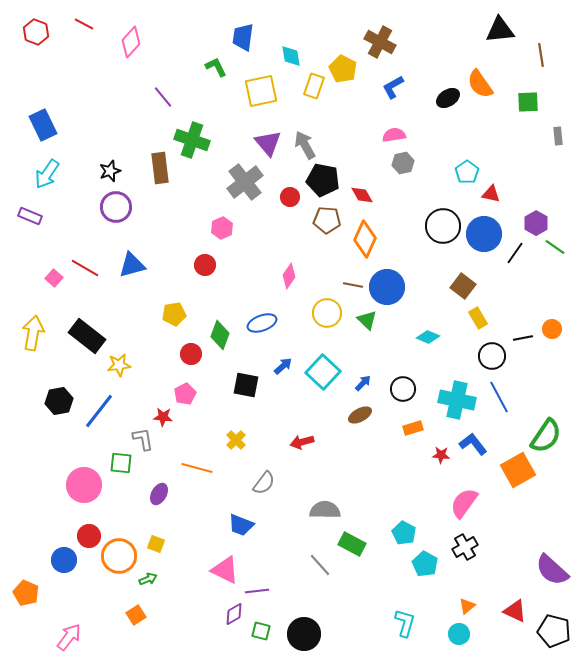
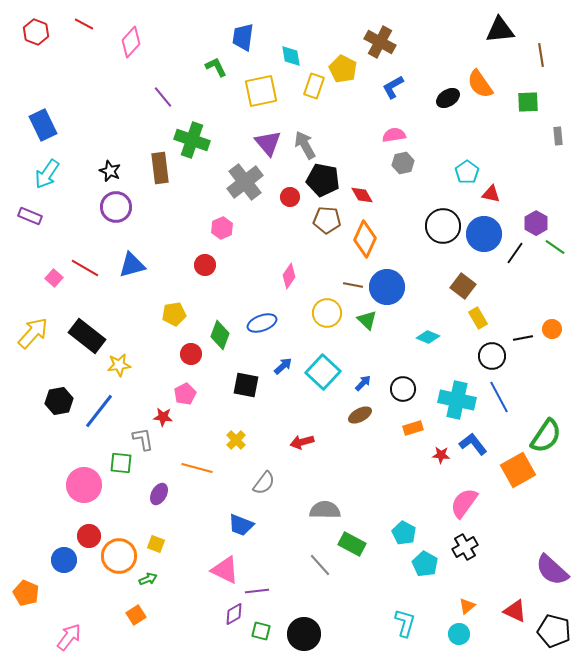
black star at (110, 171): rotated 30 degrees counterclockwise
yellow arrow at (33, 333): rotated 32 degrees clockwise
